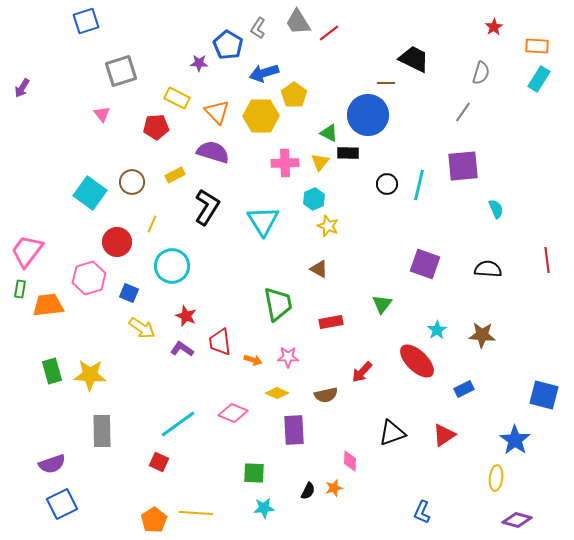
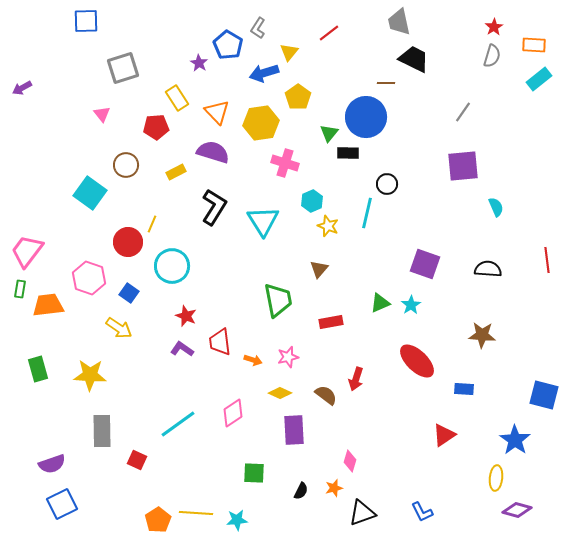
blue square at (86, 21): rotated 16 degrees clockwise
gray trapezoid at (298, 22): moved 101 px right; rotated 20 degrees clockwise
orange rectangle at (537, 46): moved 3 px left, 1 px up
purple star at (199, 63): rotated 30 degrees clockwise
gray square at (121, 71): moved 2 px right, 3 px up
gray semicircle at (481, 73): moved 11 px right, 17 px up
cyan rectangle at (539, 79): rotated 20 degrees clockwise
purple arrow at (22, 88): rotated 30 degrees clockwise
yellow pentagon at (294, 95): moved 4 px right, 2 px down
yellow rectangle at (177, 98): rotated 30 degrees clockwise
blue circle at (368, 115): moved 2 px left, 2 px down
yellow hexagon at (261, 116): moved 7 px down; rotated 8 degrees counterclockwise
green triangle at (329, 133): rotated 42 degrees clockwise
yellow triangle at (320, 162): moved 31 px left, 110 px up
pink cross at (285, 163): rotated 20 degrees clockwise
yellow rectangle at (175, 175): moved 1 px right, 3 px up
brown circle at (132, 182): moved 6 px left, 17 px up
cyan line at (419, 185): moved 52 px left, 28 px down
cyan hexagon at (314, 199): moved 2 px left, 2 px down
black L-shape at (207, 207): moved 7 px right
cyan semicircle at (496, 209): moved 2 px up
red circle at (117, 242): moved 11 px right
brown triangle at (319, 269): rotated 42 degrees clockwise
pink hexagon at (89, 278): rotated 24 degrees counterclockwise
blue square at (129, 293): rotated 12 degrees clockwise
green trapezoid at (278, 304): moved 4 px up
green triangle at (382, 304): moved 2 px left, 1 px up; rotated 30 degrees clockwise
yellow arrow at (142, 328): moved 23 px left
cyan star at (437, 330): moved 26 px left, 25 px up
pink star at (288, 357): rotated 15 degrees counterclockwise
green rectangle at (52, 371): moved 14 px left, 2 px up
red arrow at (362, 372): moved 6 px left, 7 px down; rotated 25 degrees counterclockwise
blue rectangle at (464, 389): rotated 30 degrees clockwise
yellow diamond at (277, 393): moved 3 px right
brown semicircle at (326, 395): rotated 130 degrees counterclockwise
pink diamond at (233, 413): rotated 56 degrees counterclockwise
black triangle at (392, 433): moved 30 px left, 80 px down
pink diamond at (350, 461): rotated 15 degrees clockwise
red square at (159, 462): moved 22 px left, 2 px up
black semicircle at (308, 491): moved 7 px left
cyan star at (264, 508): moved 27 px left, 12 px down
blue L-shape at (422, 512): rotated 50 degrees counterclockwise
orange pentagon at (154, 520): moved 4 px right
purple diamond at (517, 520): moved 10 px up
